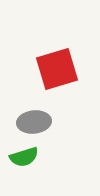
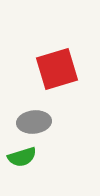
green semicircle: moved 2 px left
